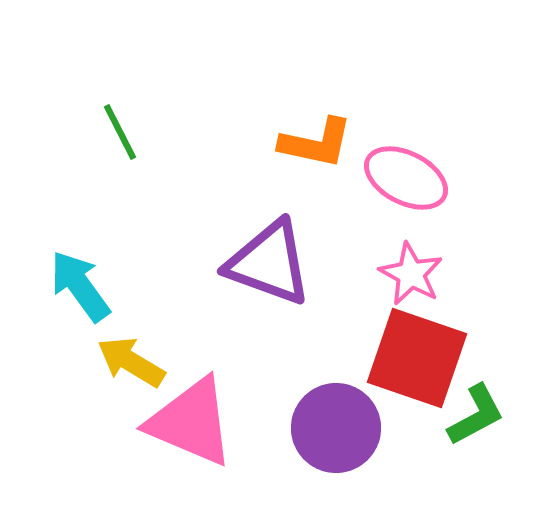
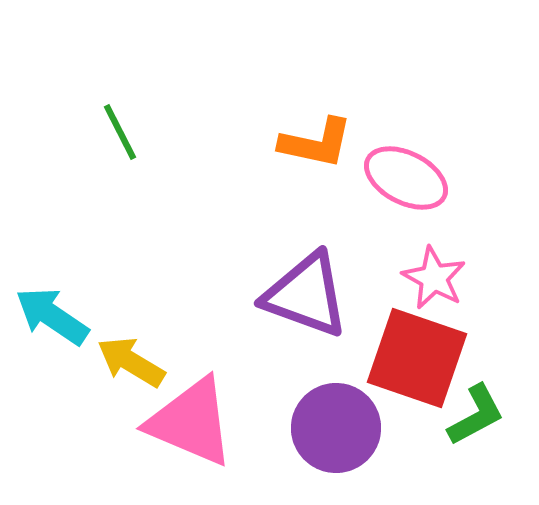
purple triangle: moved 37 px right, 32 px down
pink star: moved 23 px right, 4 px down
cyan arrow: moved 28 px left, 30 px down; rotated 20 degrees counterclockwise
